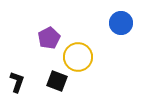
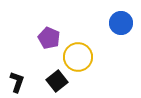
purple pentagon: rotated 20 degrees counterclockwise
black square: rotated 30 degrees clockwise
